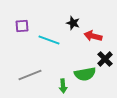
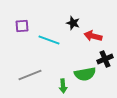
black cross: rotated 21 degrees clockwise
